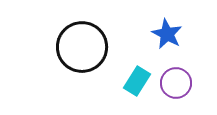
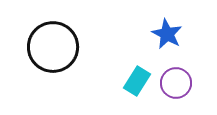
black circle: moved 29 px left
